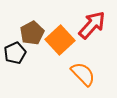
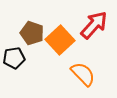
red arrow: moved 2 px right
brown pentagon: rotated 25 degrees counterclockwise
black pentagon: moved 1 px left, 5 px down; rotated 15 degrees clockwise
